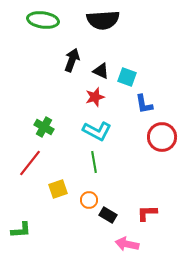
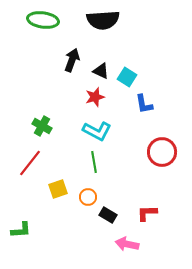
cyan square: rotated 12 degrees clockwise
green cross: moved 2 px left, 1 px up
red circle: moved 15 px down
orange circle: moved 1 px left, 3 px up
